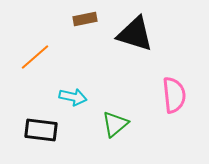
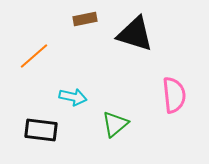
orange line: moved 1 px left, 1 px up
